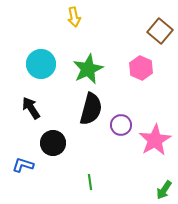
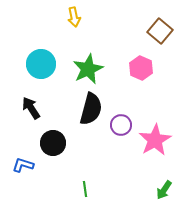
green line: moved 5 px left, 7 px down
